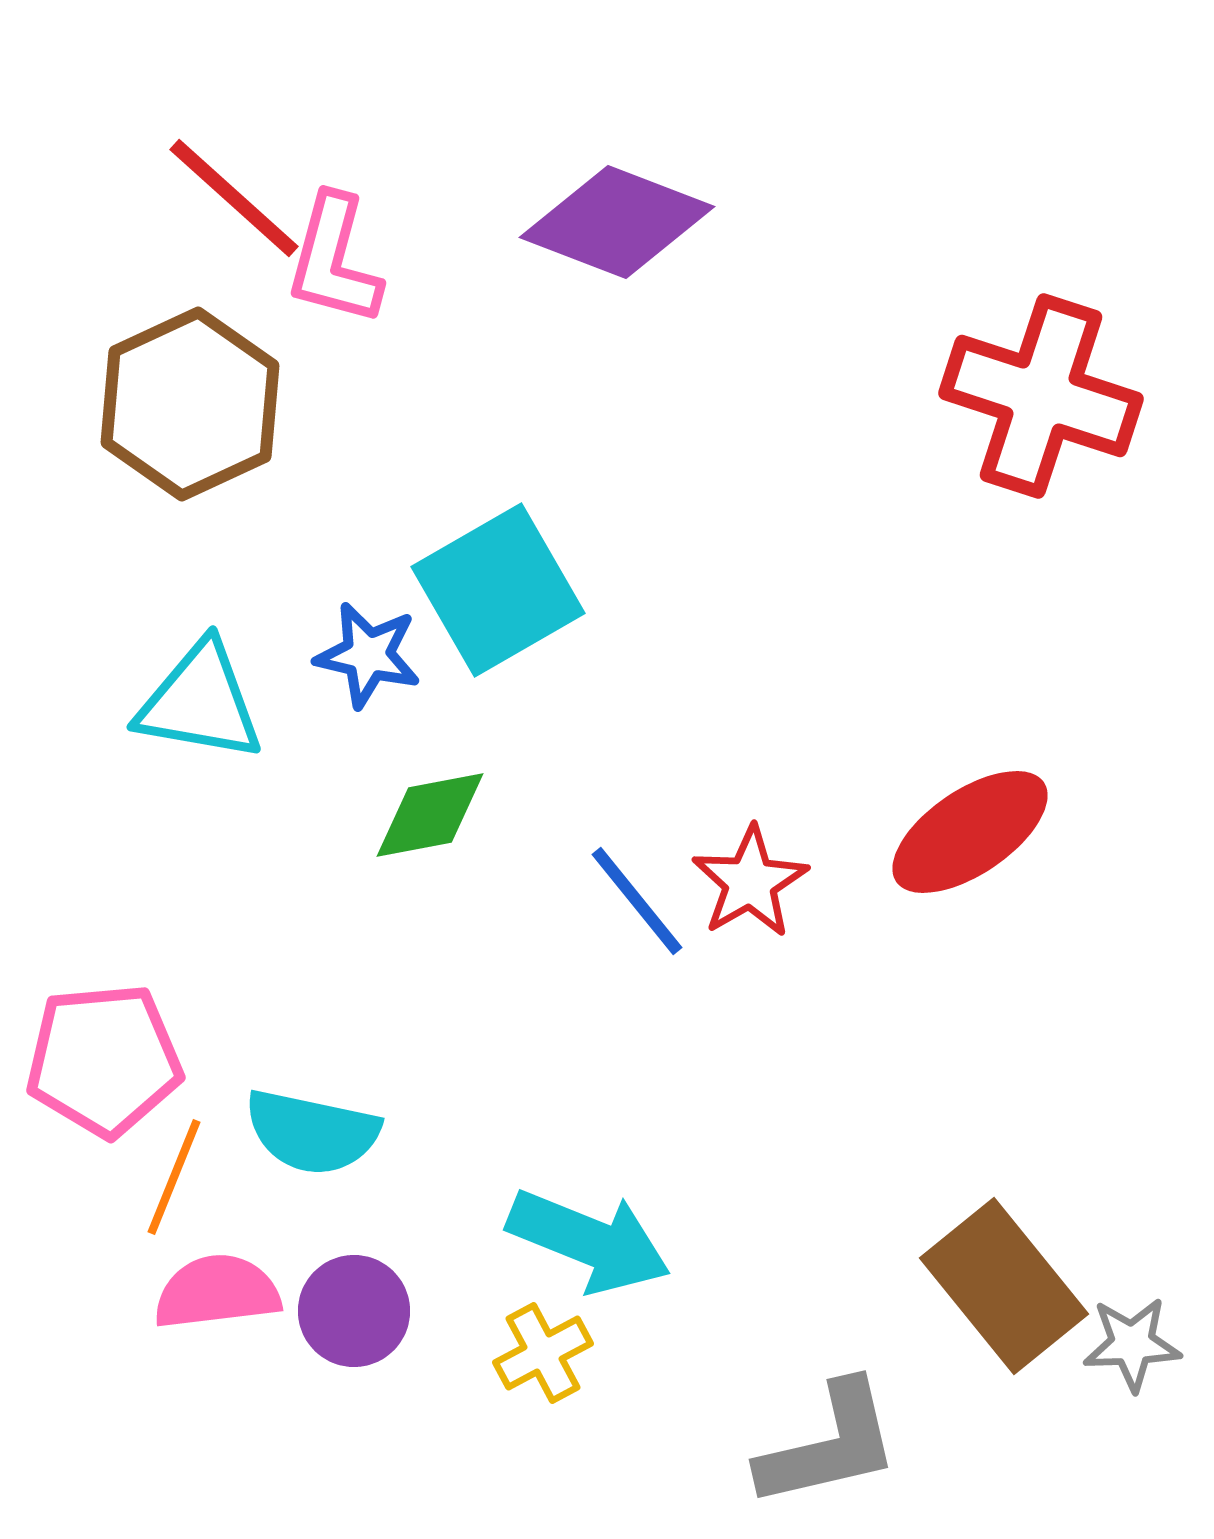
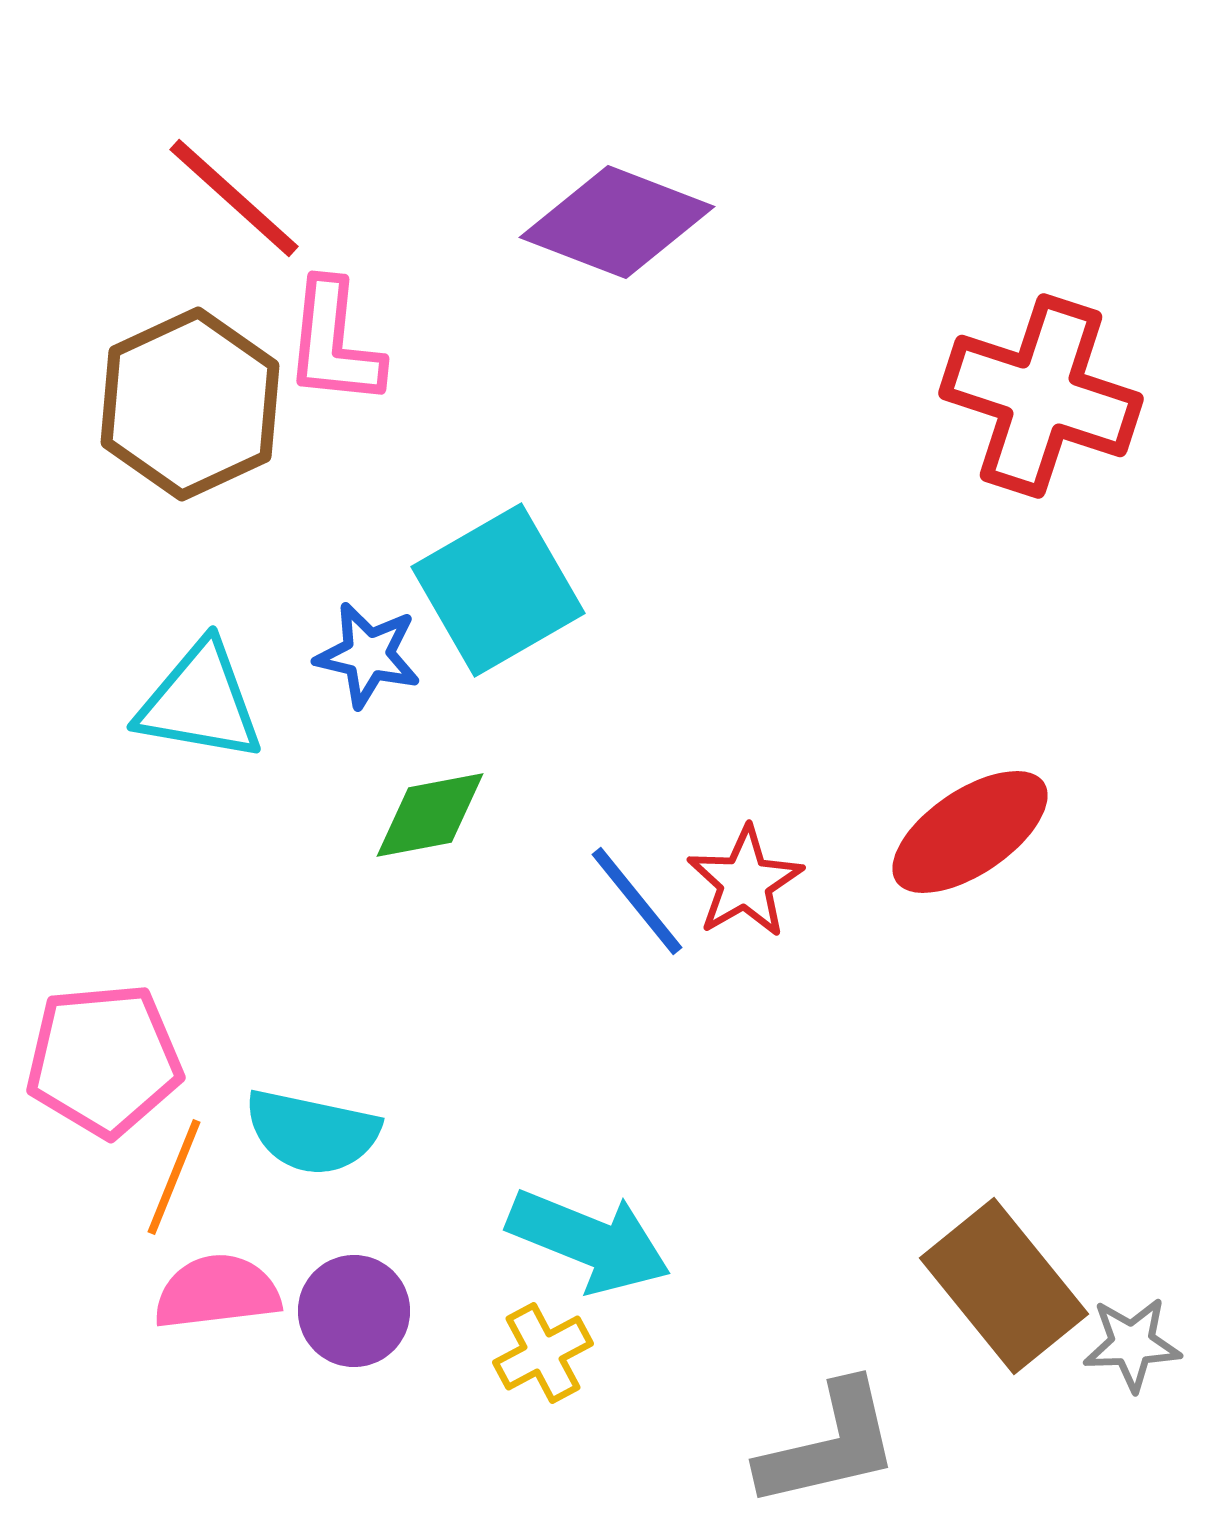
pink L-shape: moved 83 px down; rotated 9 degrees counterclockwise
red star: moved 5 px left
